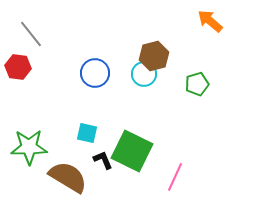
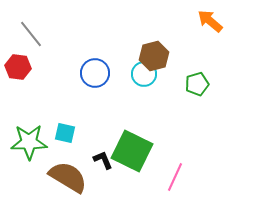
cyan square: moved 22 px left
green star: moved 5 px up
